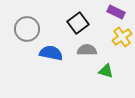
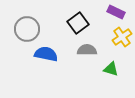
blue semicircle: moved 5 px left, 1 px down
green triangle: moved 5 px right, 2 px up
